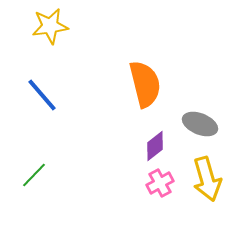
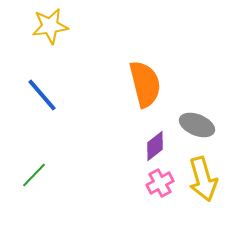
gray ellipse: moved 3 px left, 1 px down
yellow arrow: moved 4 px left
